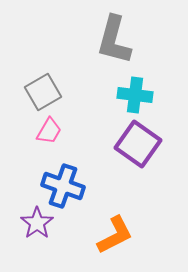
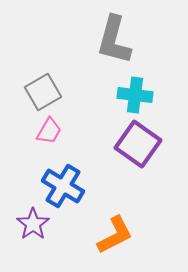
blue cross: rotated 12 degrees clockwise
purple star: moved 4 px left, 1 px down
